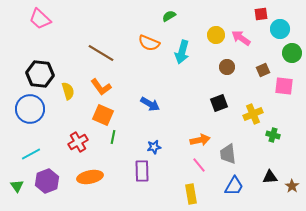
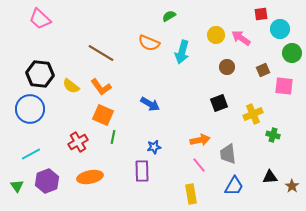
yellow semicircle: moved 3 px right, 5 px up; rotated 144 degrees clockwise
